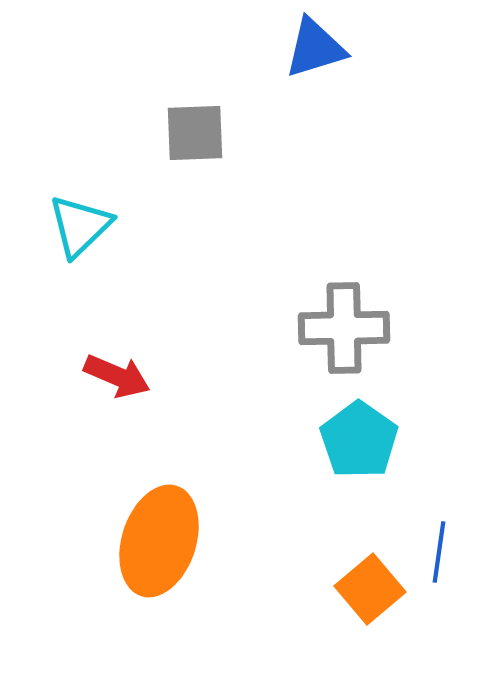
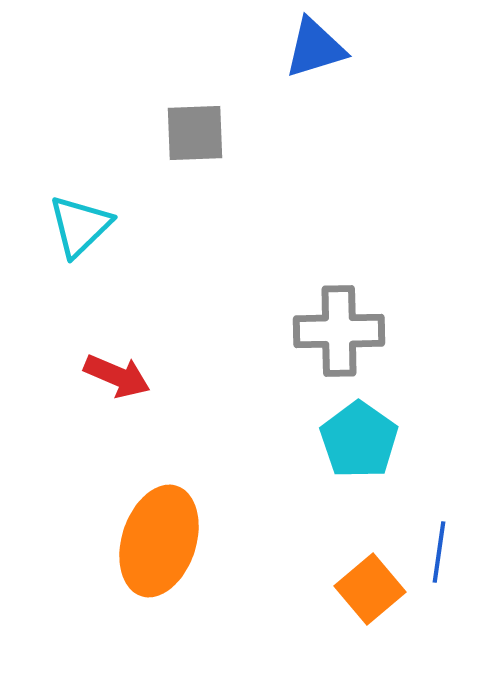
gray cross: moved 5 px left, 3 px down
